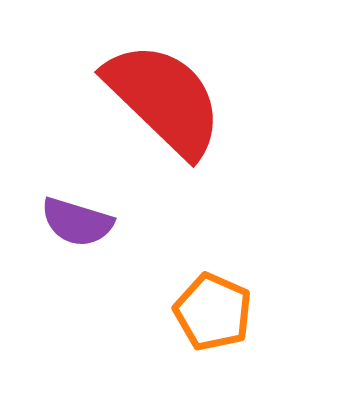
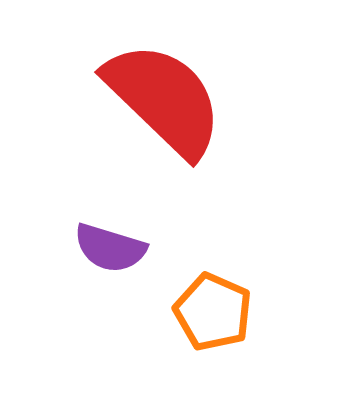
purple semicircle: moved 33 px right, 26 px down
